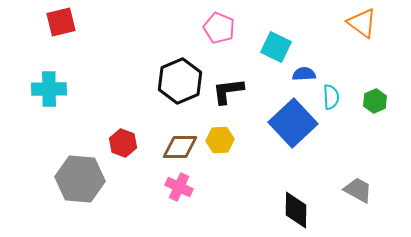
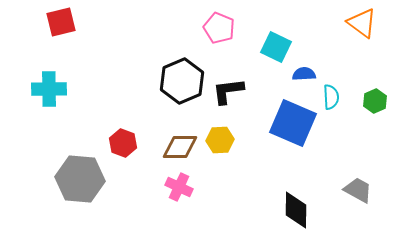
black hexagon: moved 2 px right
blue square: rotated 24 degrees counterclockwise
